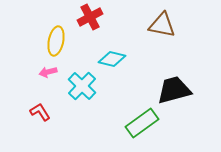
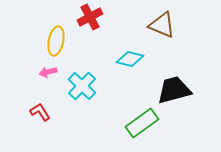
brown triangle: rotated 12 degrees clockwise
cyan diamond: moved 18 px right
